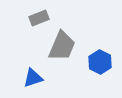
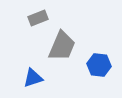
gray rectangle: moved 1 px left
blue hexagon: moved 1 px left, 3 px down; rotated 20 degrees counterclockwise
